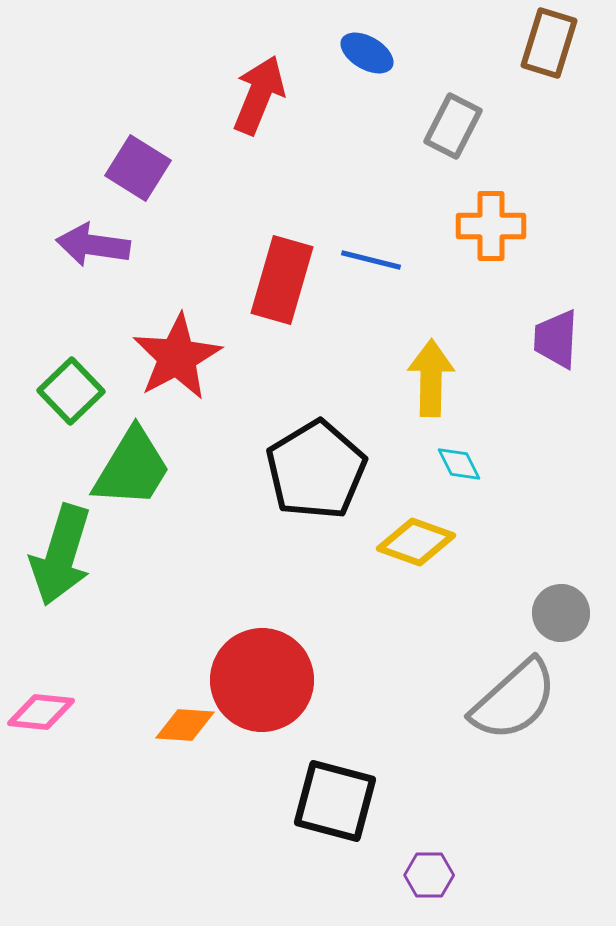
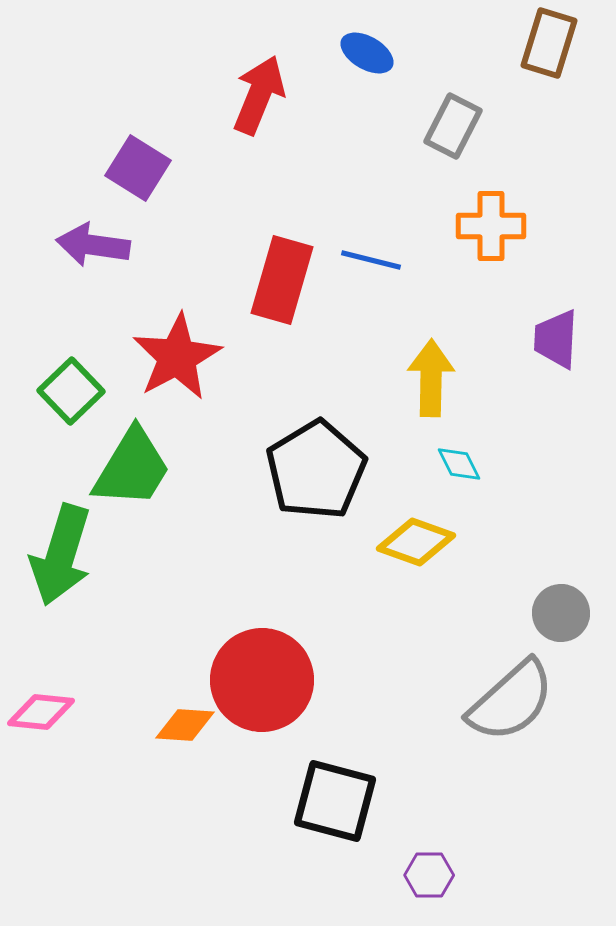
gray semicircle: moved 3 px left, 1 px down
